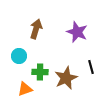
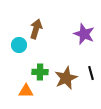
purple star: moved 7 px right, 2 px down
cyan circle: moved 11 px up
black line: moved 6 px down
orange triangle: moved 1 px right, 2 px down; rotated 21 degrees clockwise
